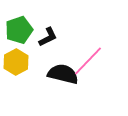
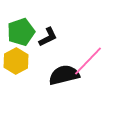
green pentagon: moved 2 px right, 2 px down
yellow hexagon: moved 1 px up
black semicircle: moved 1 px right, 1 px down; rotated 28 degrees counterclockwise
